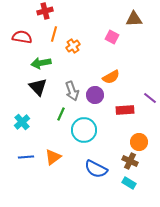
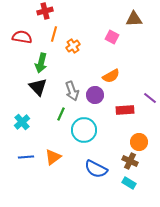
green arrow: rotated 66 degrees counterclockwise
orange semicircle: moved 1 px up
